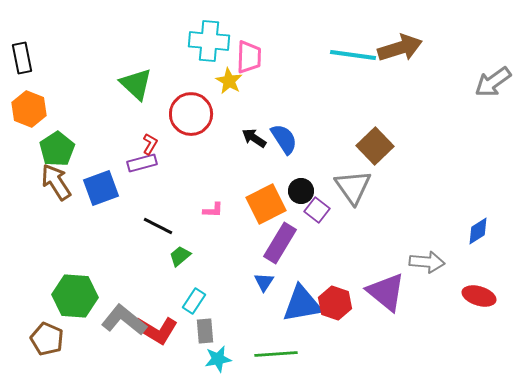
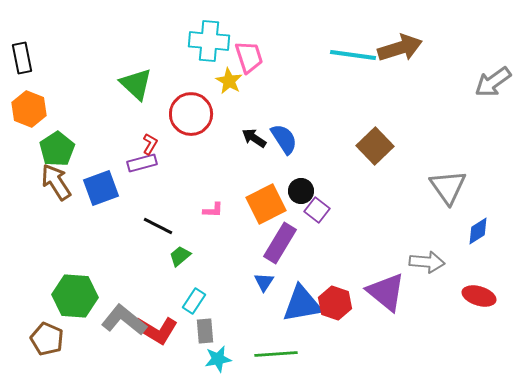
pink trapezoid at (249, 57): rotated 20 degrees counterclockwise
gray triangle at (353, 187): moved 95 px right
